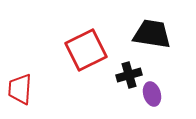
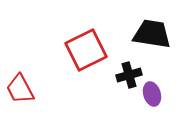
red trapezoid: rotated 32 degrees counterclockwise
